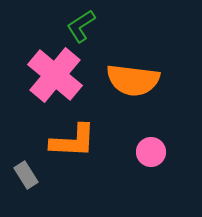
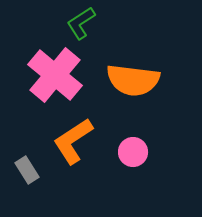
green L-shape: moved 3 px up
orange L-shape: rotated 144 degrees clockwise
pink circle: moved 18 px left
gray rectangle: moved 1 px right, 5 px up
